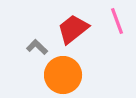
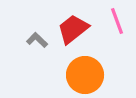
gray L-shape: moved 7 px up
orange circle: moved 22 px right
